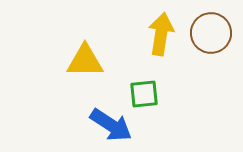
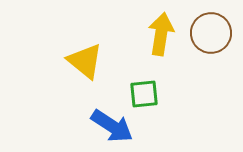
yellow triangle: rotated 39 degrees clockwise
blue arrow: moved 1 px right, 1 px down
